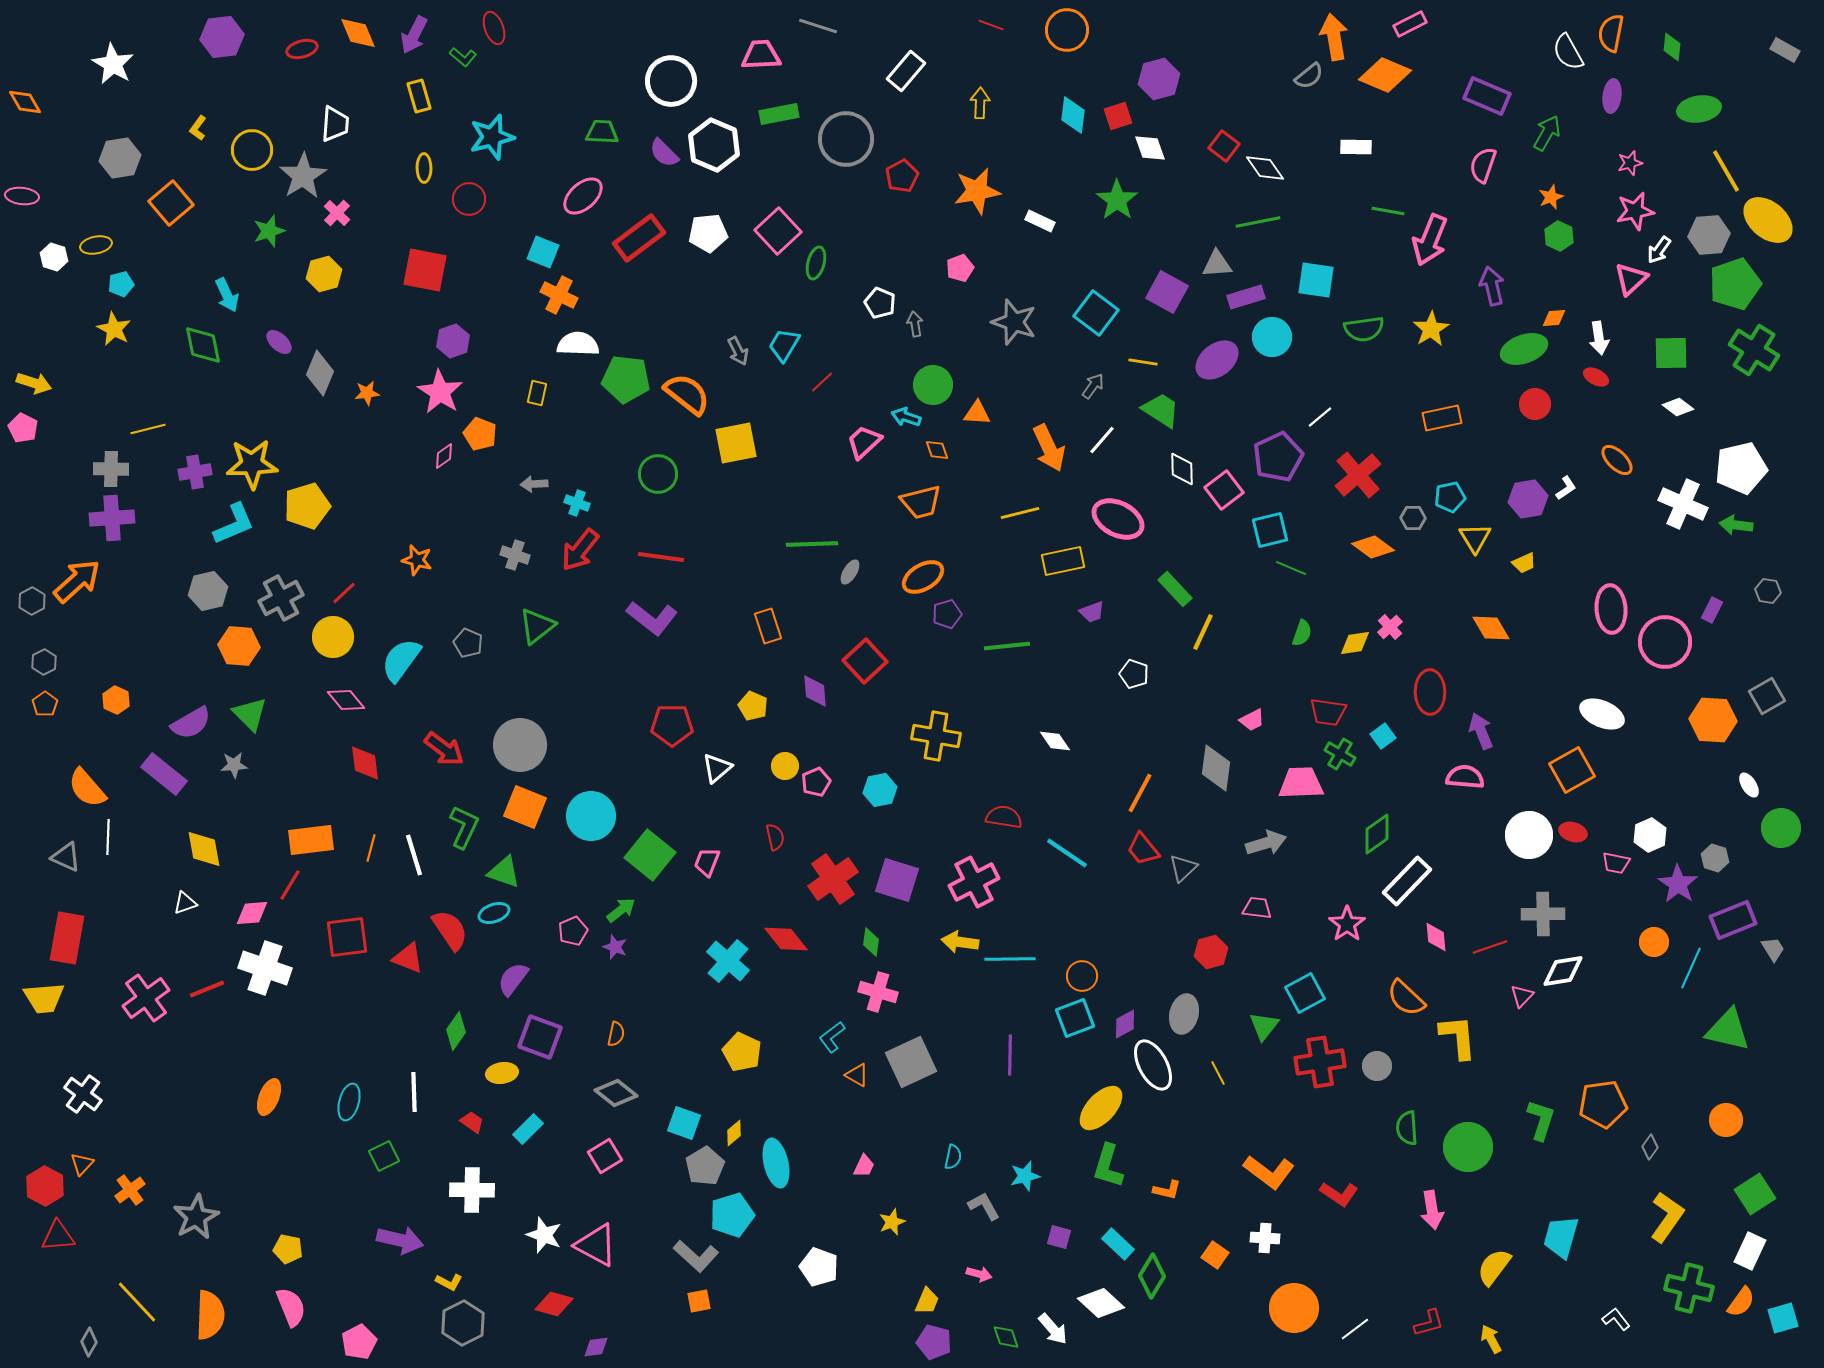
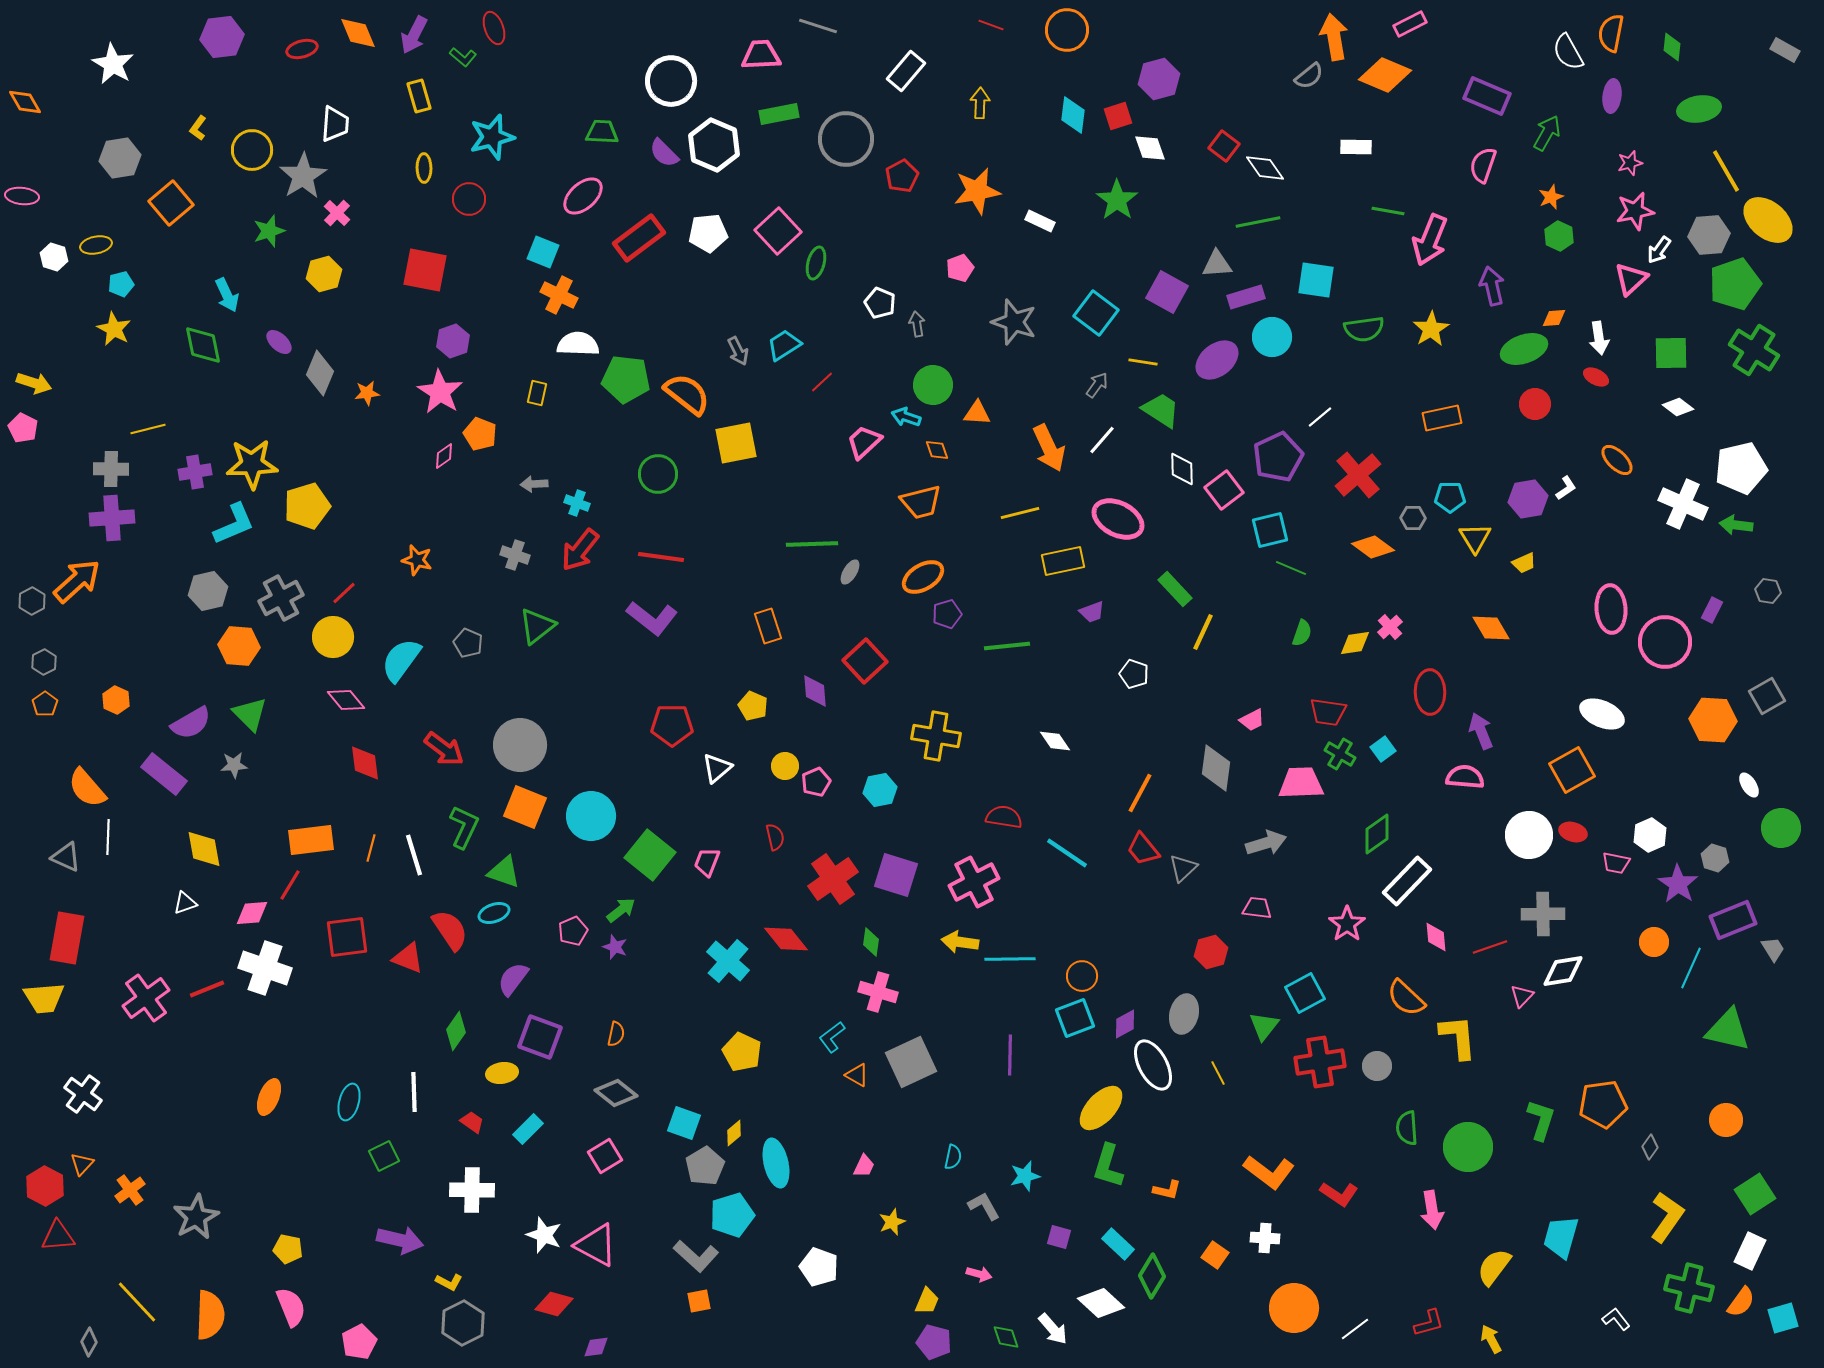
gray arrow at (915, 324): moved 2 px right
cyan trapezoid at (784, 345): rotated 27 degrees clockwise
gray arrow at (1093, 386): moved 4 px right, 1 px up
cyan pentagon at (1450, 497): rotated 12 degrees clockwise
cyan square at (1383, 736): moved 13 px down
purple square at (897, 880): moved 1 px left, 5 px up
